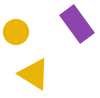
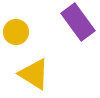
purple rectangle: moved 1 px right, 2 px up
